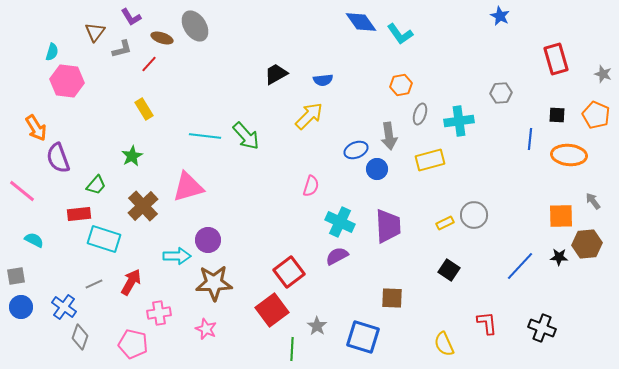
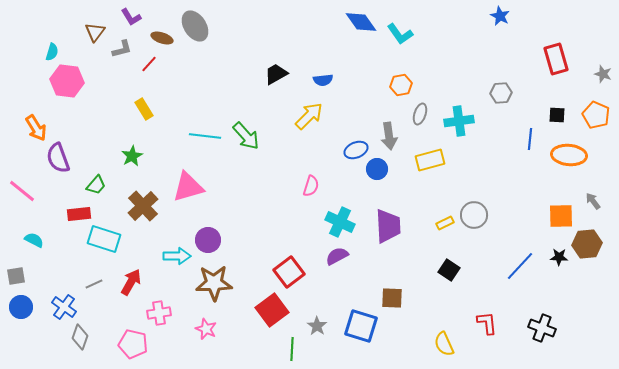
blue square at (363, 337): moved 2 px left, 11 px up
